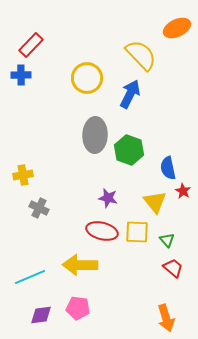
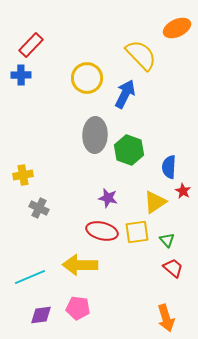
blue arrow: moved 5 px left
blue semicircle: moved 1 px right, 1 px up; rotated 15 degrees clockwise
yellow triangle: rotated 35 degrees clockwise
yellow square: rotated 10 degrees counterclockwise
